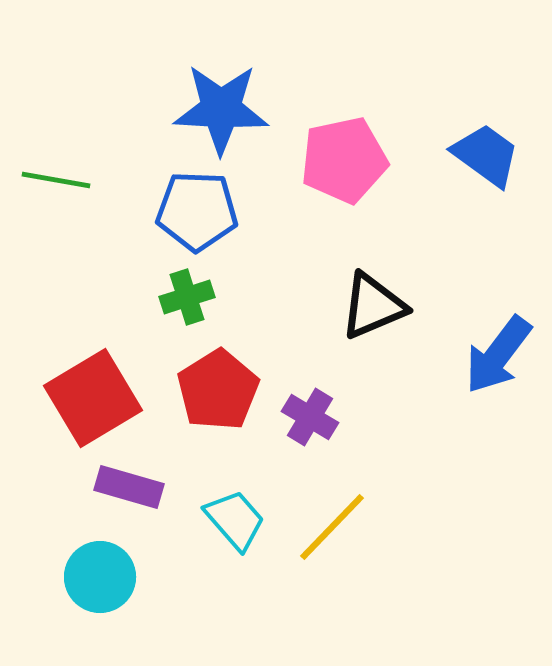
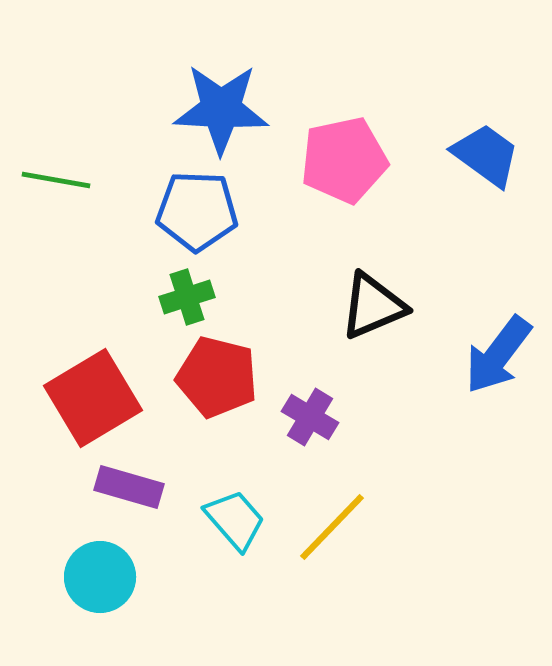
red pentagon: moved 1 px left, 13 px up; rotated 26 degrees counterclockwise
